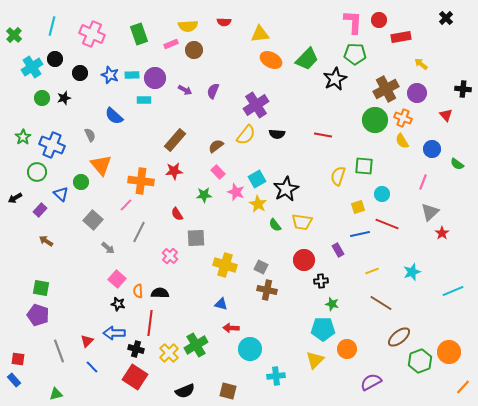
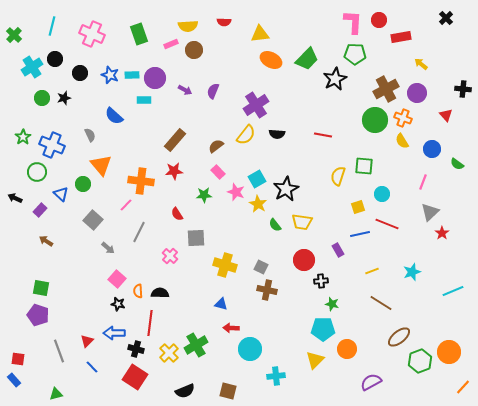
green circle at (81, 182): moved 2 px right, 2 px down
black arrow at (15, 198): rotated 56 degrees clockwise
